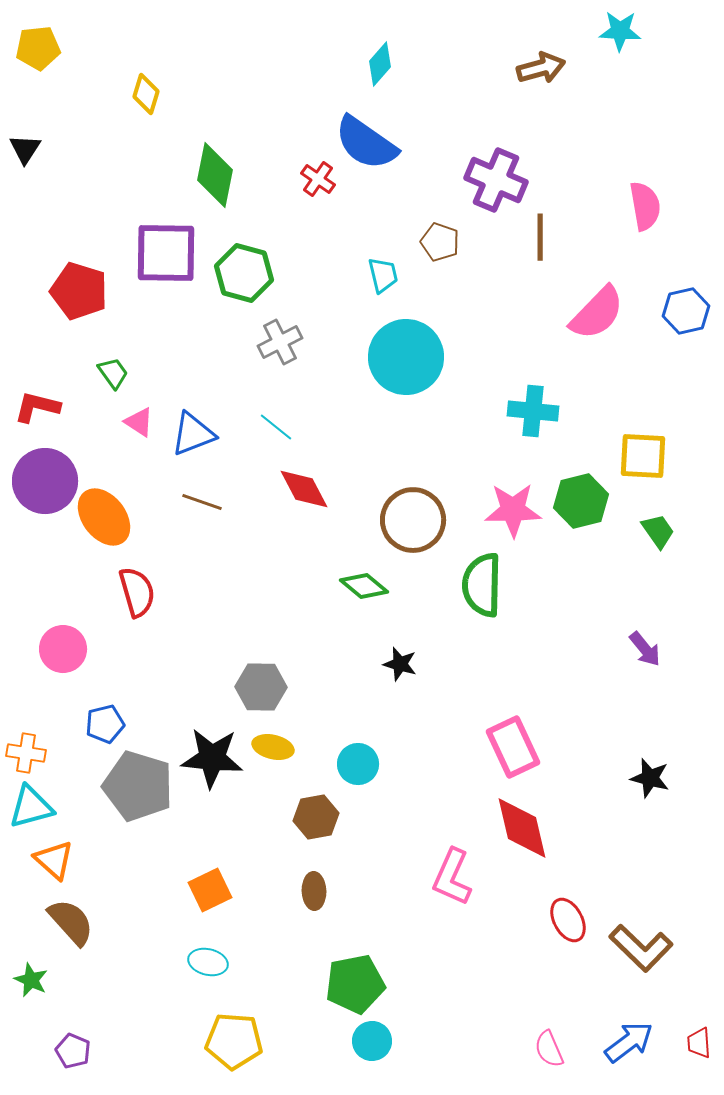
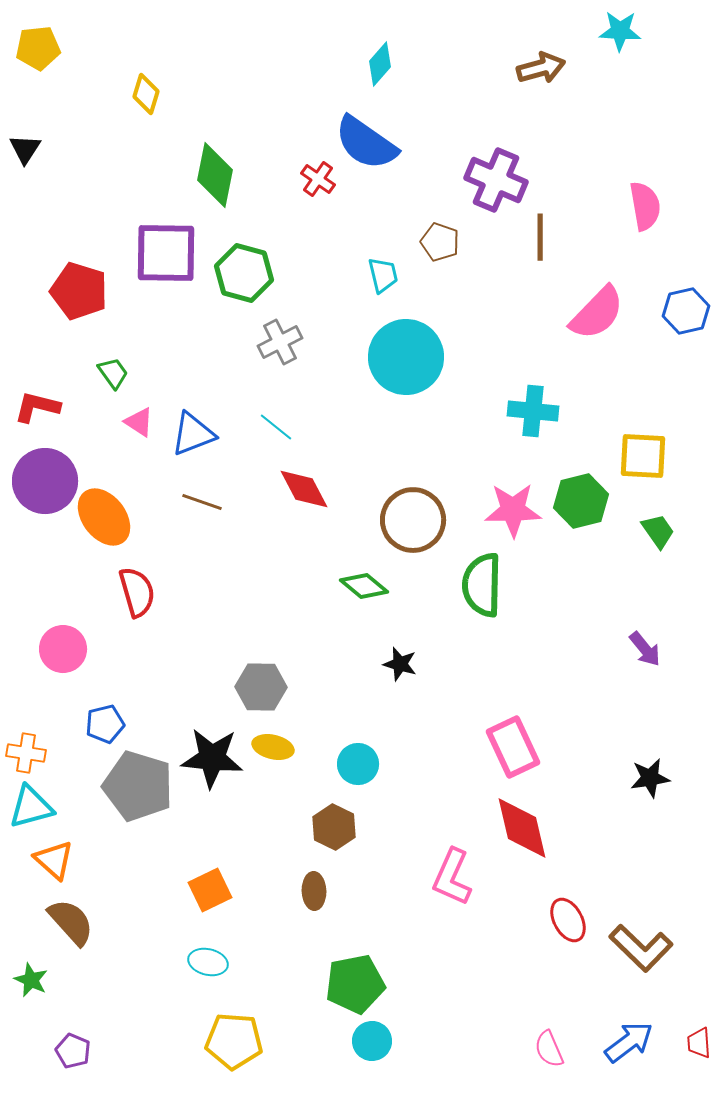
black star at (650, 778): rotated 24 degrees counterclockwise
brown hexagon at (316, 817): moved 18 px right, 10 px down; rotated 24 degrees counterclockwise
